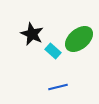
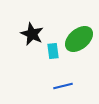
cyan rectangle: rotated 42 degrees clockwise
blue line: moved 5 px right, 1 px up
